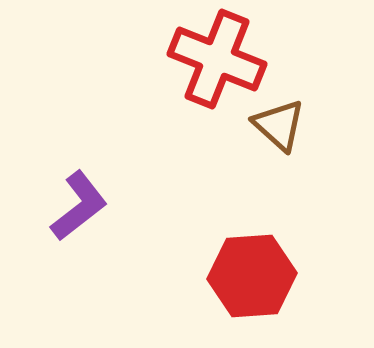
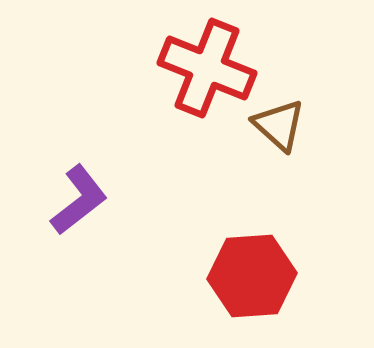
red cross: moved 10 px left, 9 px down
purple L-shape: moved 6 px up
